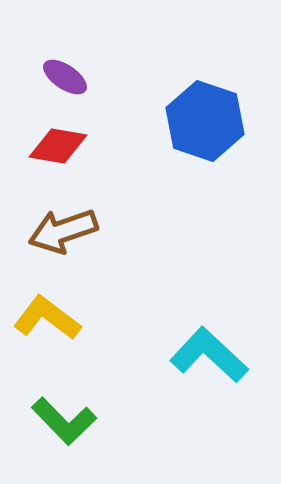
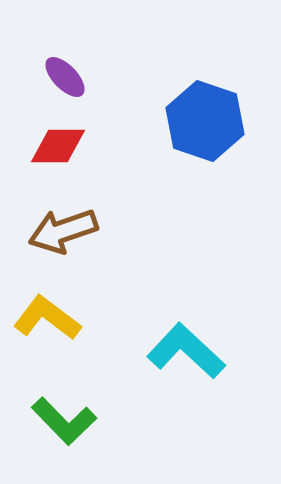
purple ellipse: rotated 12 degrees clockwise
red diamond: rotated 10 degrees counterclockwise
cyan L-shape: moved 23 px left, 4 px up
